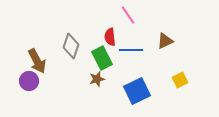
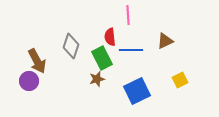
pink line: rotated 30 degrees clockwise
